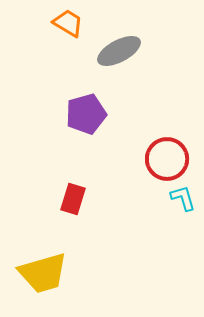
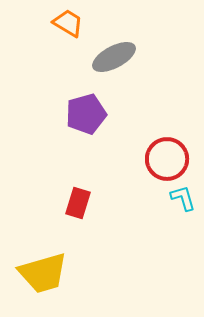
gray ellipse: moved 5 px left, 6 px down
red rectangle: moved 5 px right, 4 px down
